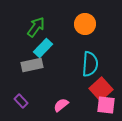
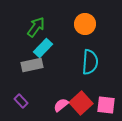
cyan semicircle: moved 2 px up
red square: moved 20 px left, 14 px down
